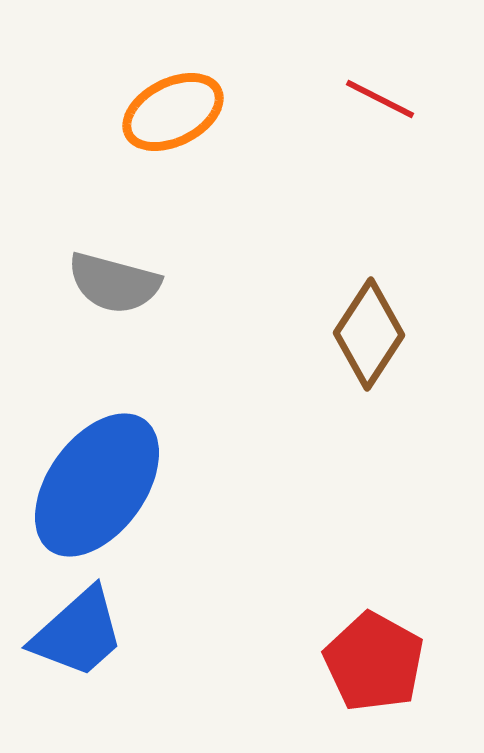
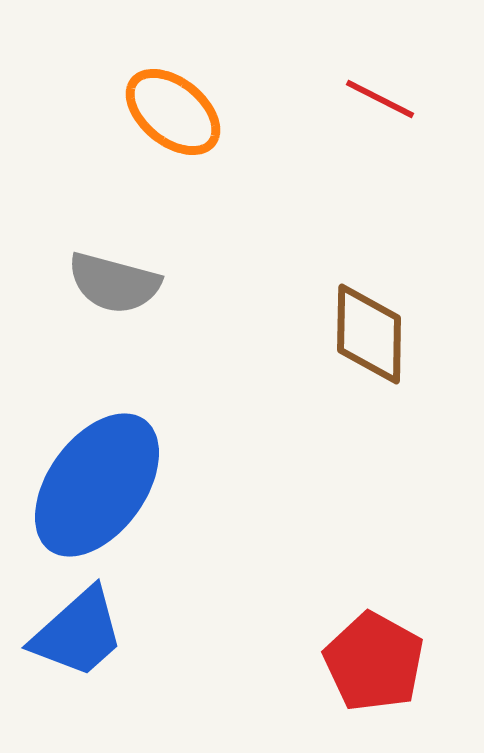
orange ellipse: rotated 66 degrees clockwise
brown diamond: rotated 32 degrees counterclockwise
